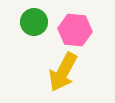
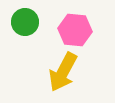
green circle: moved 9 px left
